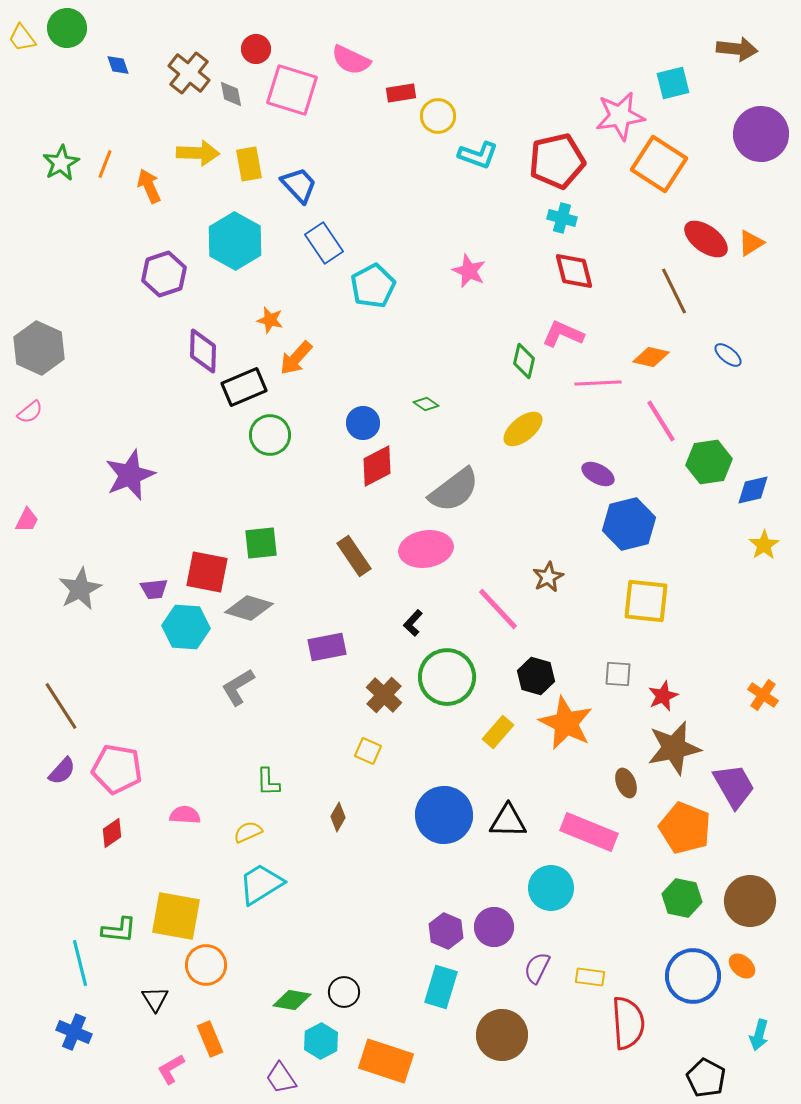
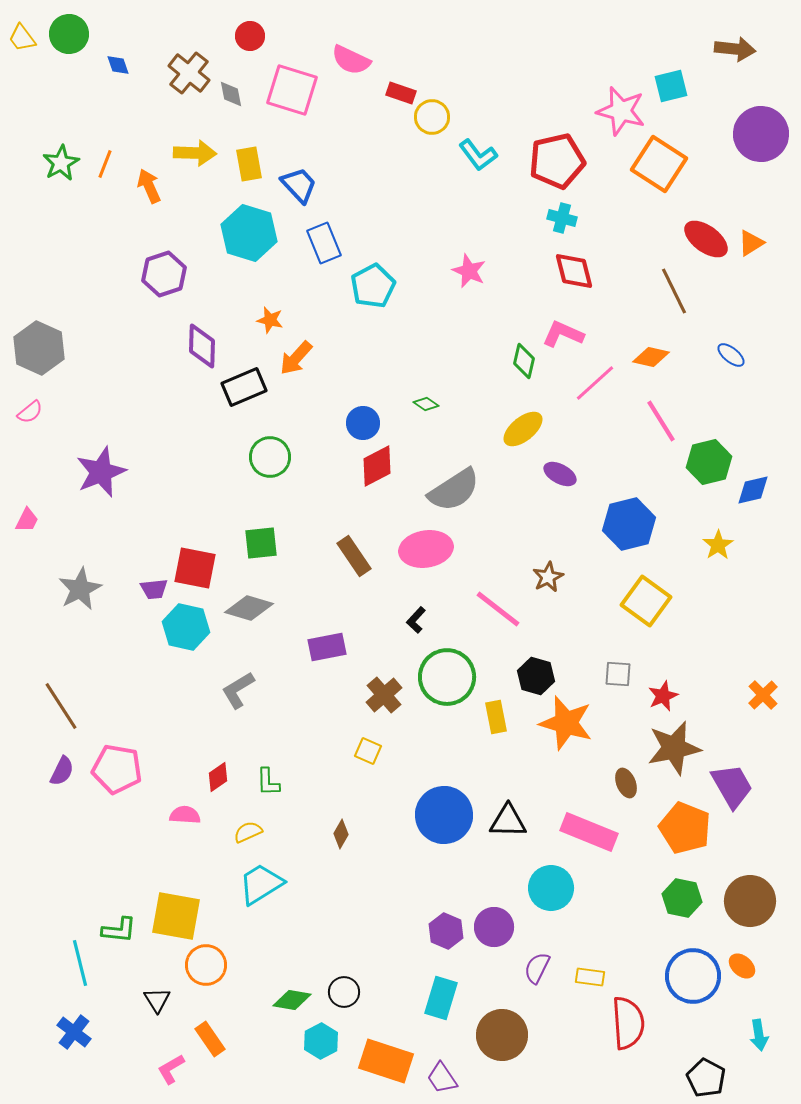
green circle at (67, 28): moved 2 px right, 6 px down
red circle at (256, 49): moved 6 px left, 13 px up
brown arrow at (737, 49): moved 2 px left
cyan square at (673, 83): moved 2 px left, 3 px down
red rectangle at (401, 93): rotated 28 degrees clockwise
yellow circle at (438, 116): moved 6 px left, 1 px down
pink star at (620, 116): moved 1 px right, 5 px up; rotated 24 degrees clockwise
yellow arrow at (198, 153): moved 3 px left
cyan L-shape at (478, 155): rotated 33 degrees clockwise
cyan hexagon at (235, 241): moved 14 px right, 8 px up; rotated 12 degrees counterclockwise
blue rectangle at (324, 243): rotated 12 degrees clockwise
purple diamond at (203, 351): moved 1 px left, 5 px up
blue ellipse at (728, 355): moved 3 px right
pink line at (598, 383): moved 3 px left; rotated 39 degrees counterclockwise
green circle at (270, 435): moved 22 px down
green hexagon at (709, 462): rotated 6 degrees counterclockwise
purple ellipse at (598, 474): moved 38 px left
purple star at (130, 475): moved 29 px left, 3 px up
gray semicircle at (454, 490): rotated 4 degrees clockwise
yellow star at (764, 545): moved 46 px left
red square at (207, 572): moved 12 px left, 4 px up
yellow square at (646, 601): rotated 30 degrees clockwise
pink line at (498, 609): rotated 9 degrees counterclockwise
black L-shape at (413, 623): moved 3 px right, 3 px up
cyan hexagon at (186, 627): rotated 9 degrees clockwise
gray L-shape at (238, 687): moved 3 px down
brown cross at (384, 695): rotated 6 degrees clockwise
orange cross at (763, 695): rotated 12 degrees clockwise
orange star at (566, 723): rotated 10 degrees counterclockwise
yellow rectangle at (498, 732): moved 2 px left, 15 px up; rotated 52 degrees counterclockwise
purple semicircle at (62, 771): rotated 16 degrees counterclockwise
purple trapezoid at (734, 786): moved 2 px left
brown diamond at (338, 817): moved 3 px right, 17 px down
red diamond at (112, 833): moved 106 px right, 56 px up
cyan rectangle at (441, 987): moved 11 px down
black triangle at (155, 999): moved 2 px right, 1 px down
blue cross at (74, 1032): rotated 16 degrees clockwise
cyan arrow at (759, 1035): rotated 24 degrees counterclockwise
orange rectangle at (210, 1039): rotated 12 degrees counterclockwise
purple trapezoid at (281, 1078): moved 161 px right
